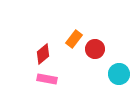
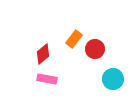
cyan circle: moved 6 px left, 5 px down
